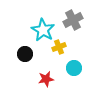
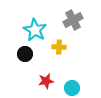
cyan star: moved 8 px left
yellow cross: rotated 24 degrees clockwise
cyan circle: moved 2 px left, 20 px down
red star: moved 2 px down
